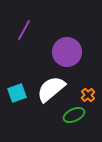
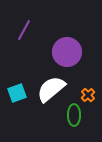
green ellipse: rotated 65 degrees counterclockwise
